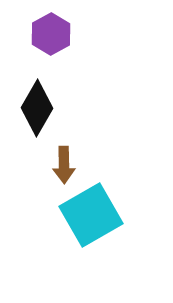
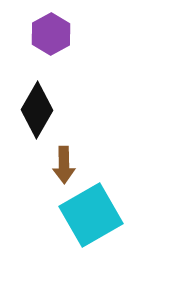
black diamond: moved 2 px down
